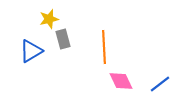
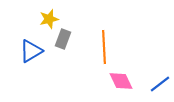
gray rectangle: rotated 36 degrees clockwise
